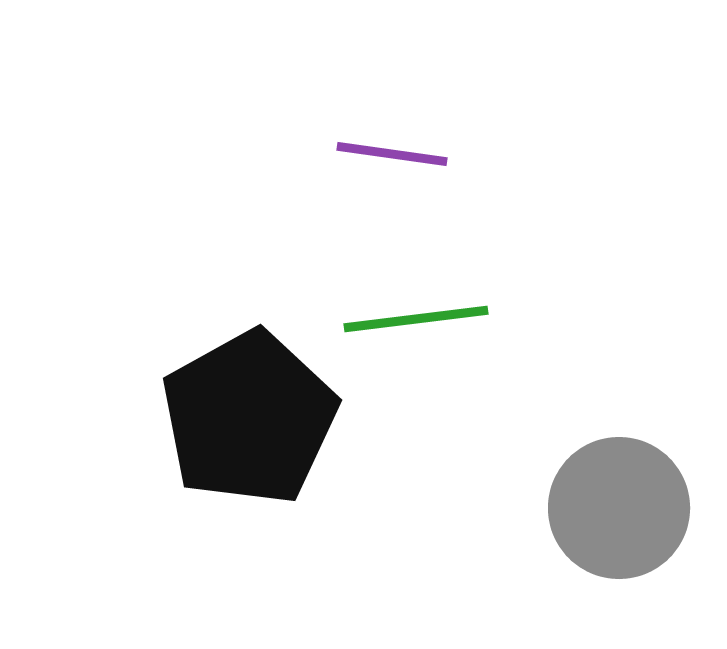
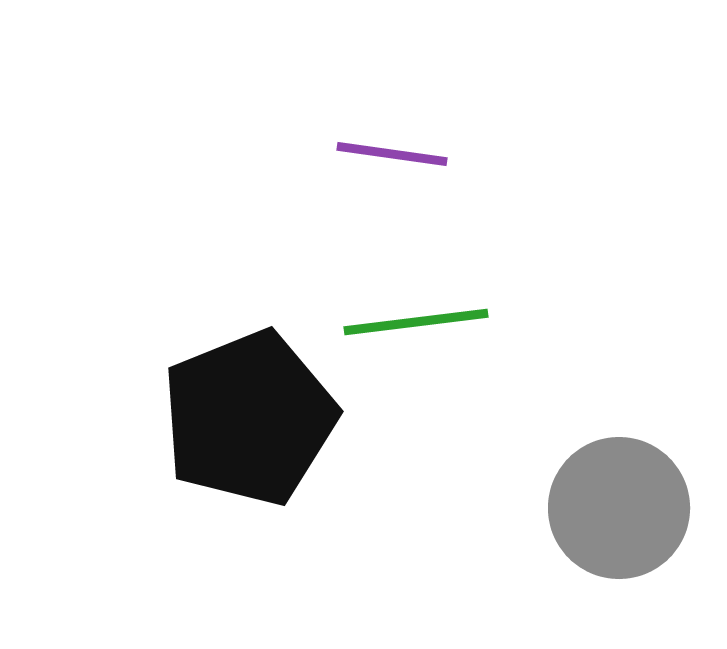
green line: moved 3 px down
black pentagon: rotated 7 degrees clockwise
